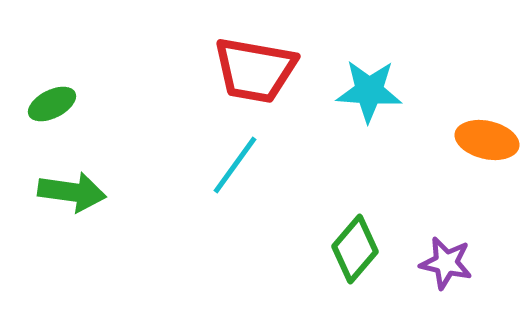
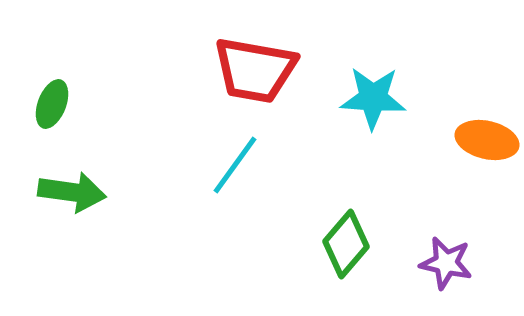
cyan star: moved 4 px right, 7 px down
green ellipse: rotated 42 degrees counterclockwise
green diamond: moved 9 px left, 5 px up
